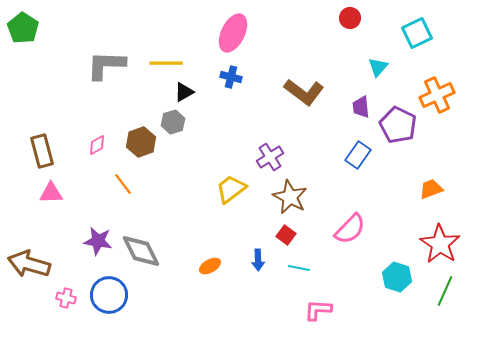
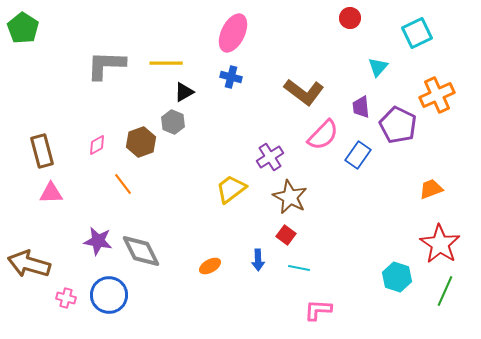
gray hexagon: rotated 20 degrees counterclockwise
pink semicircle: moved 27 px left, 94 px up
